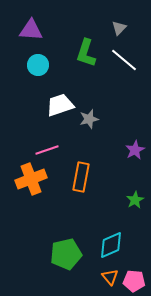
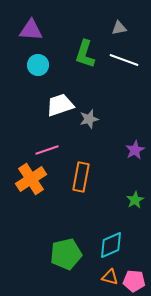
gray triangle: rotated 35 degrees clockwise
green L-shape: moved 1 px left, 1 px down
white line: rotated 20 degrees counterclockwise
orange cross: rotated 12 degrees counterclockwise
orange triangle: rotated 36 degrees counterclockwise
